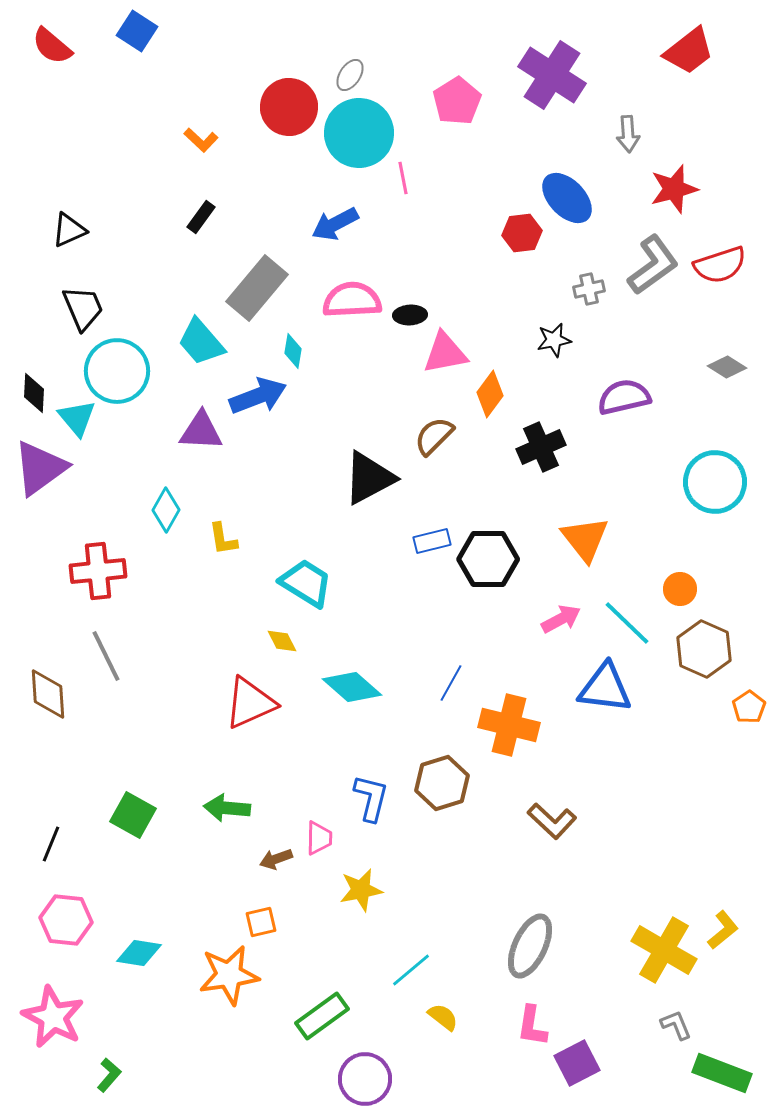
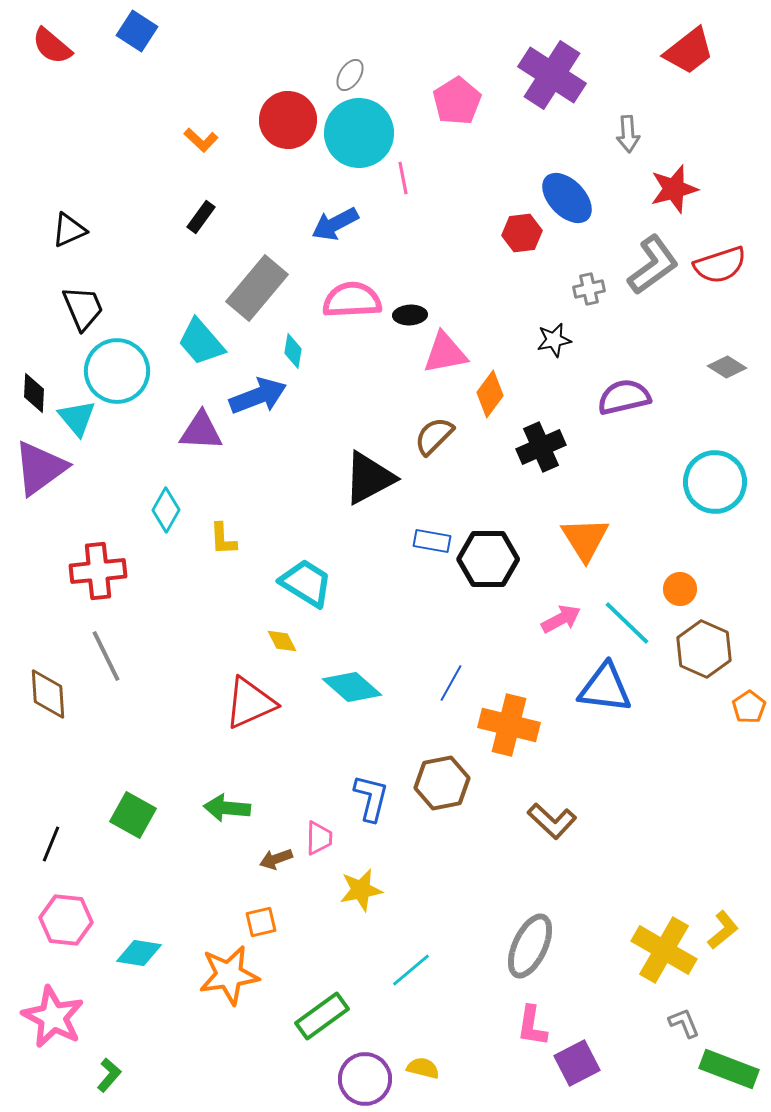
red circle at (289, 107): moved 1 px left, 13 px down
yellow L-shape at (223, 539): rotated 6 degrees clockwise
orange triangle at (585, 539): rotated 6 degrees clockwise
blue rectangle at (432, 541): rotated 24 degrees clockwise
brown hexagon at (442, 783): rotated 6 degrees clockwise
yellow semicircle at (443, 1017): moved 20 px left, 51 px down; rotated 24 degrees counterclockwise
gray L-shape at (676, 1025): moved 8 px right, 2 px up
green rectangle at (722, 1073): moved 7 px right, 4 px up
